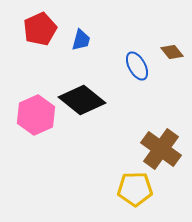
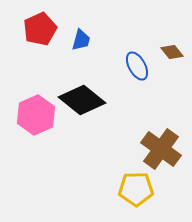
yellow pentagon: moved 1 px right
